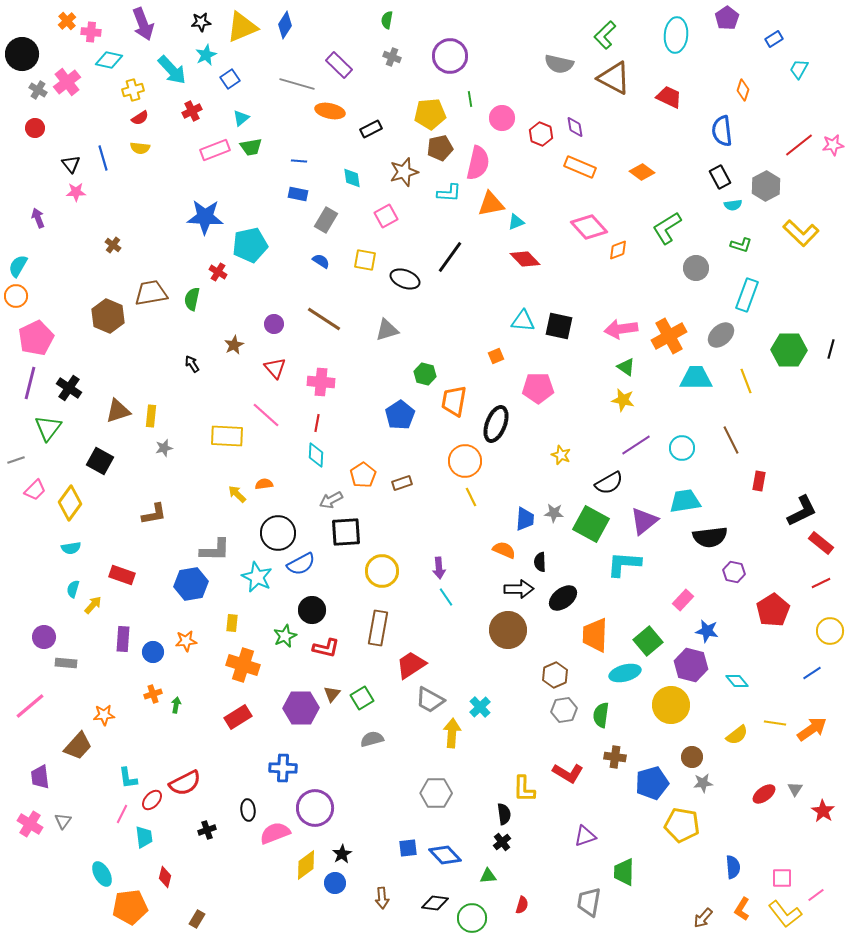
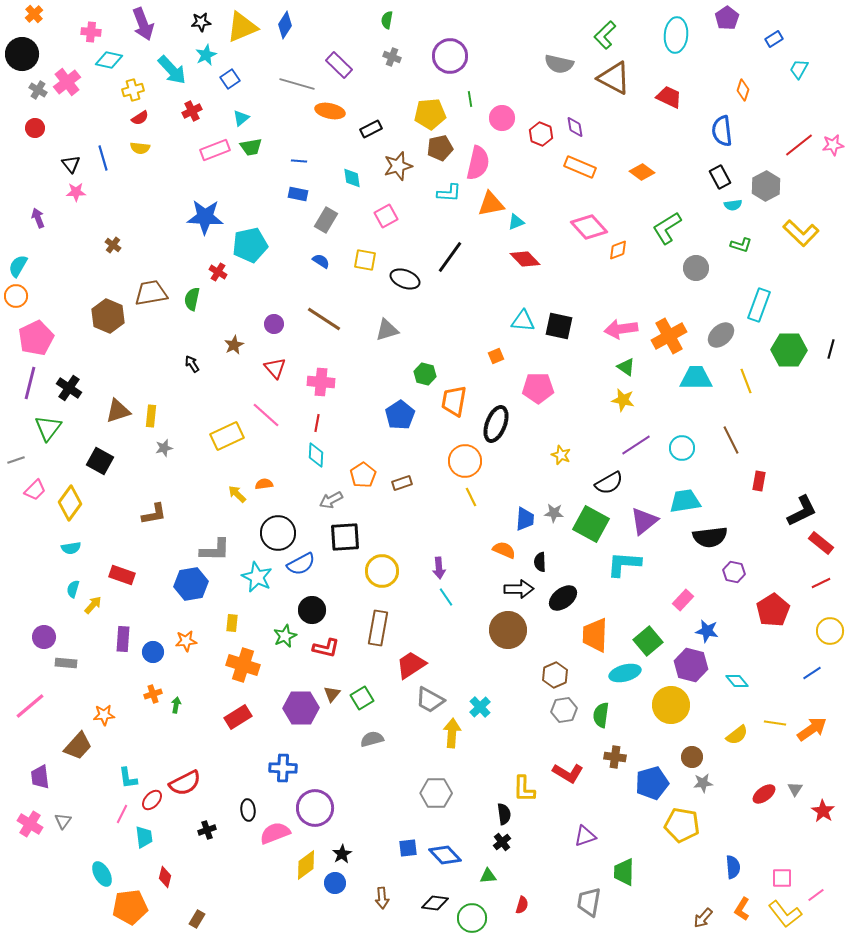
orange cross at (67, 21): moved 33 px left, 7 px up
brown star at (404, 172): moved 6 px left, 6 px up
cyan rectangle at (747, 295): moved 12 px right, 10 px down
yellow rectangle at (227, 436): rotated 28 degrees counterclockwise
black square at (346, 532): moved 1 px left, 5 px down
